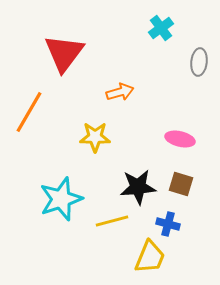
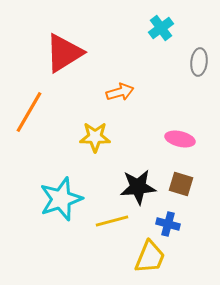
red triangle: rotated 21 degrees clockwise
